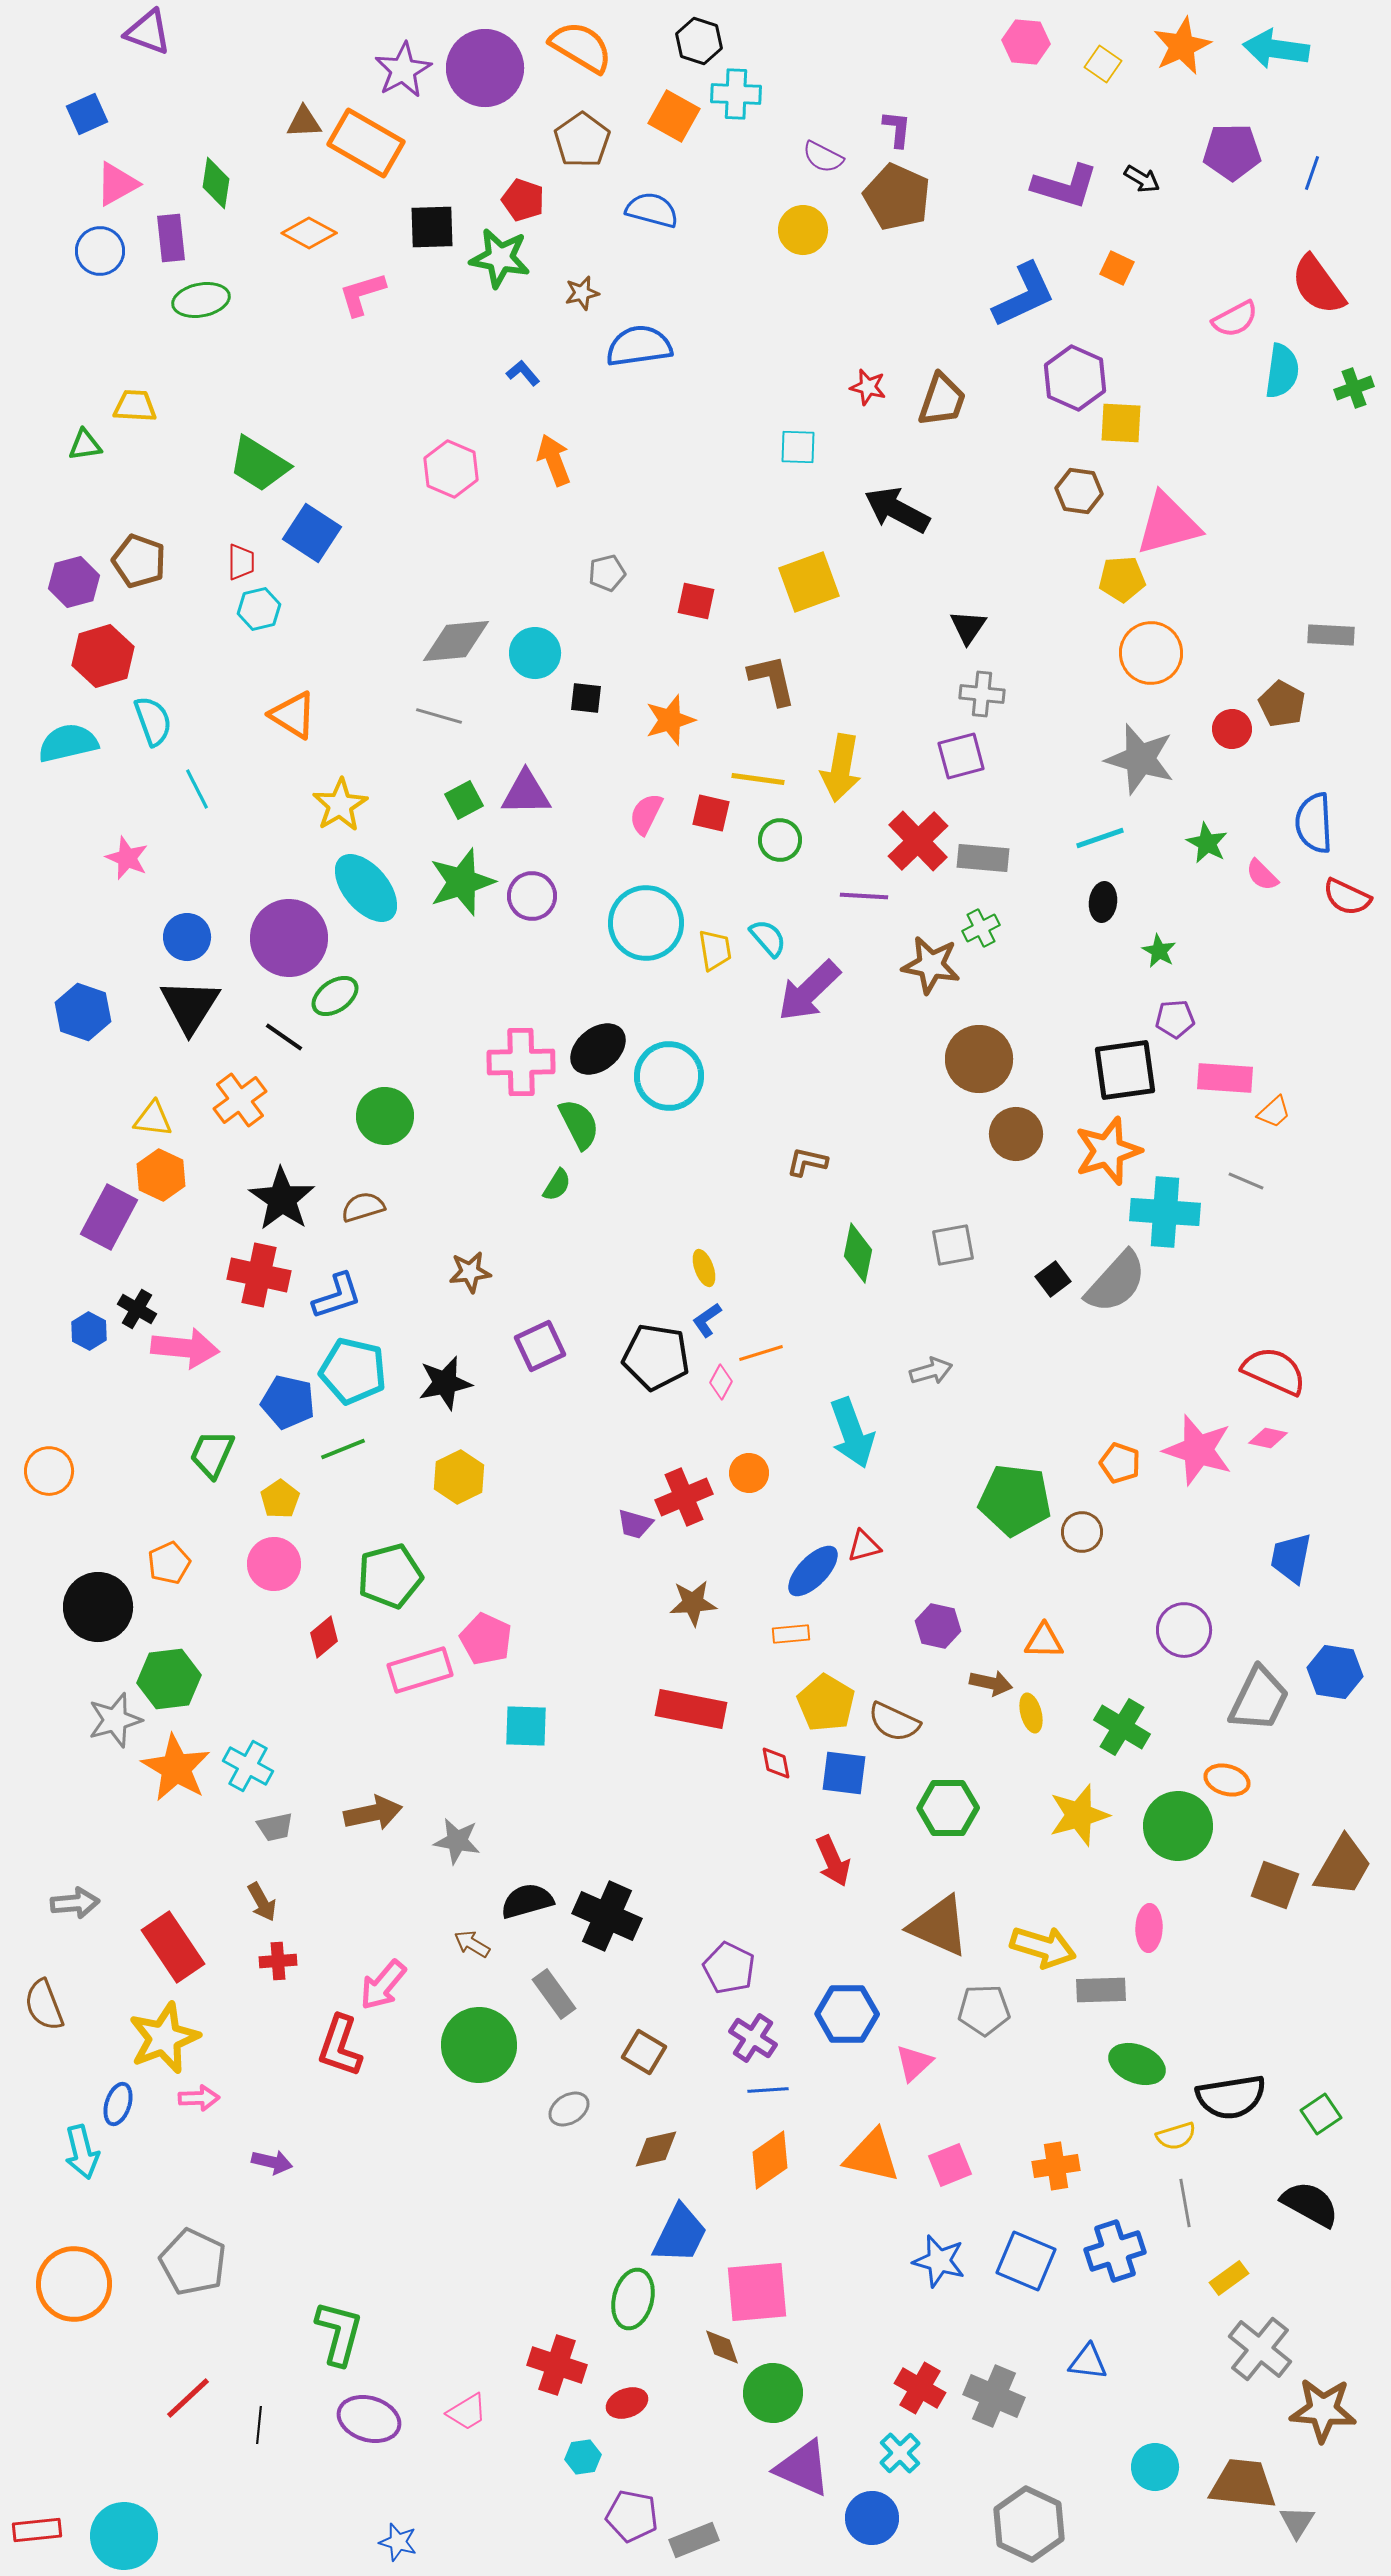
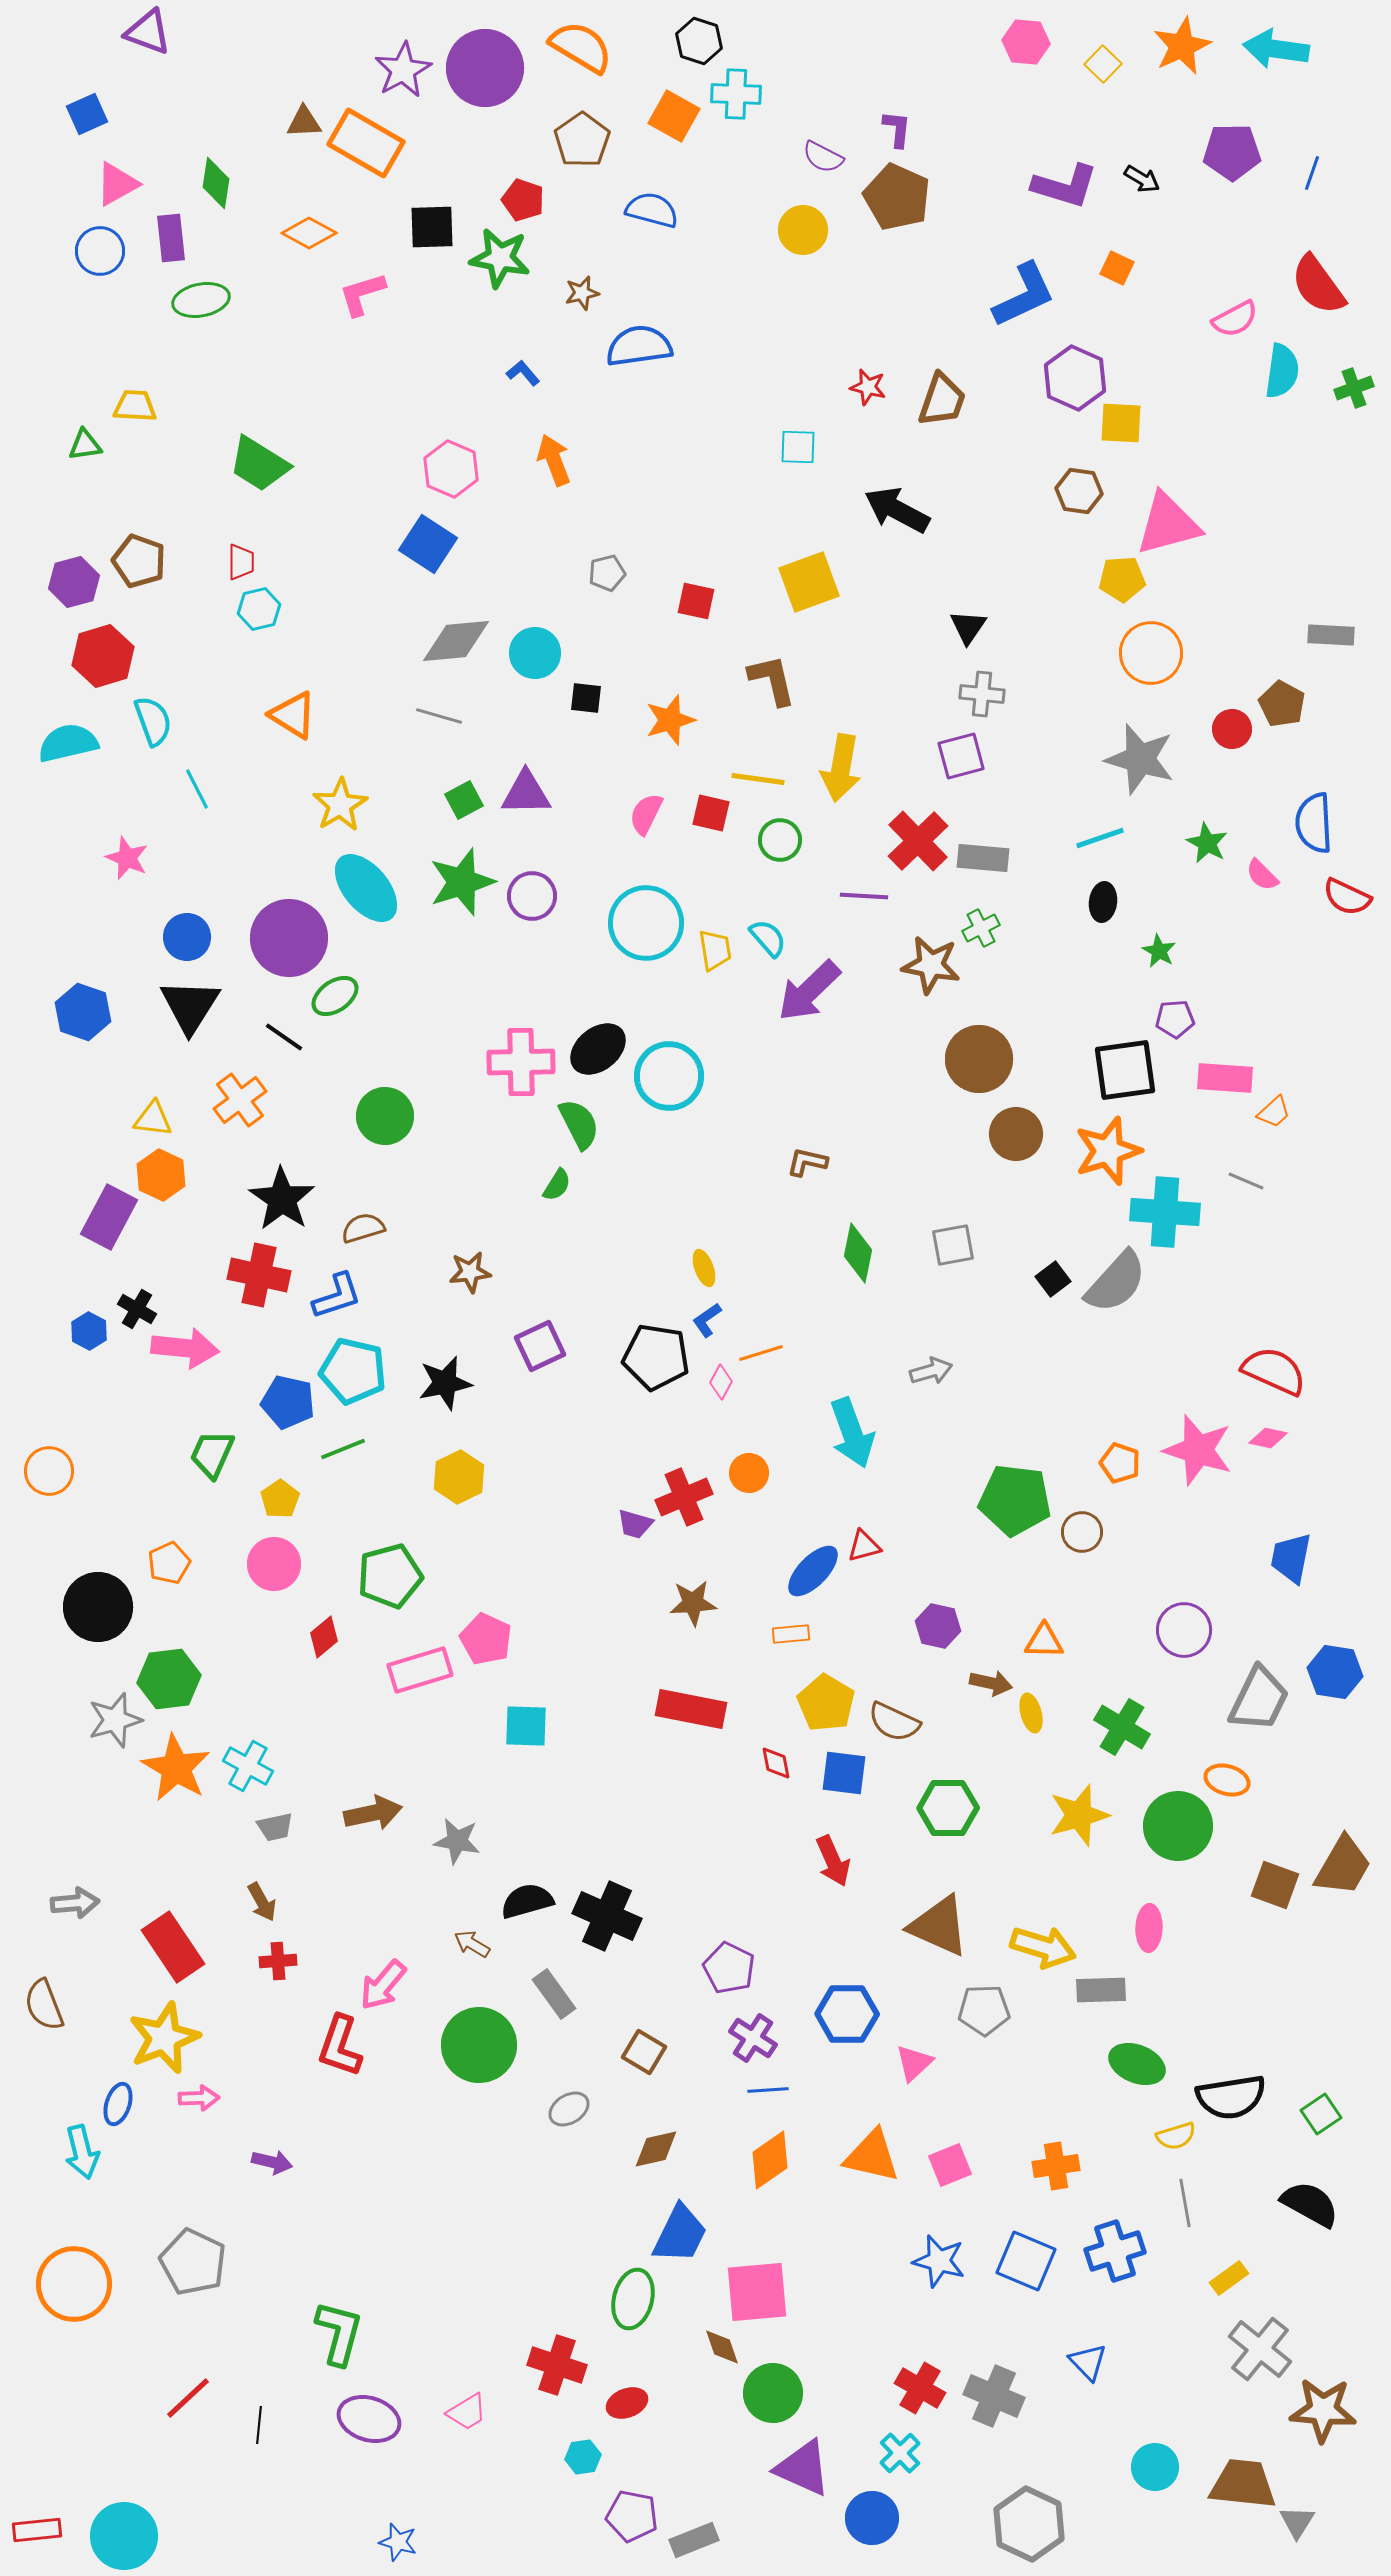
yellow square at (1103, 64): rotated 9 degrees clockwise
blue square at (312, 533): moved 116 px right, 11 px down
brown semicircle at (363, 1207): moved 21 px down
blue triangle at (1088, 2362): rotated 39 degrees clockwise
